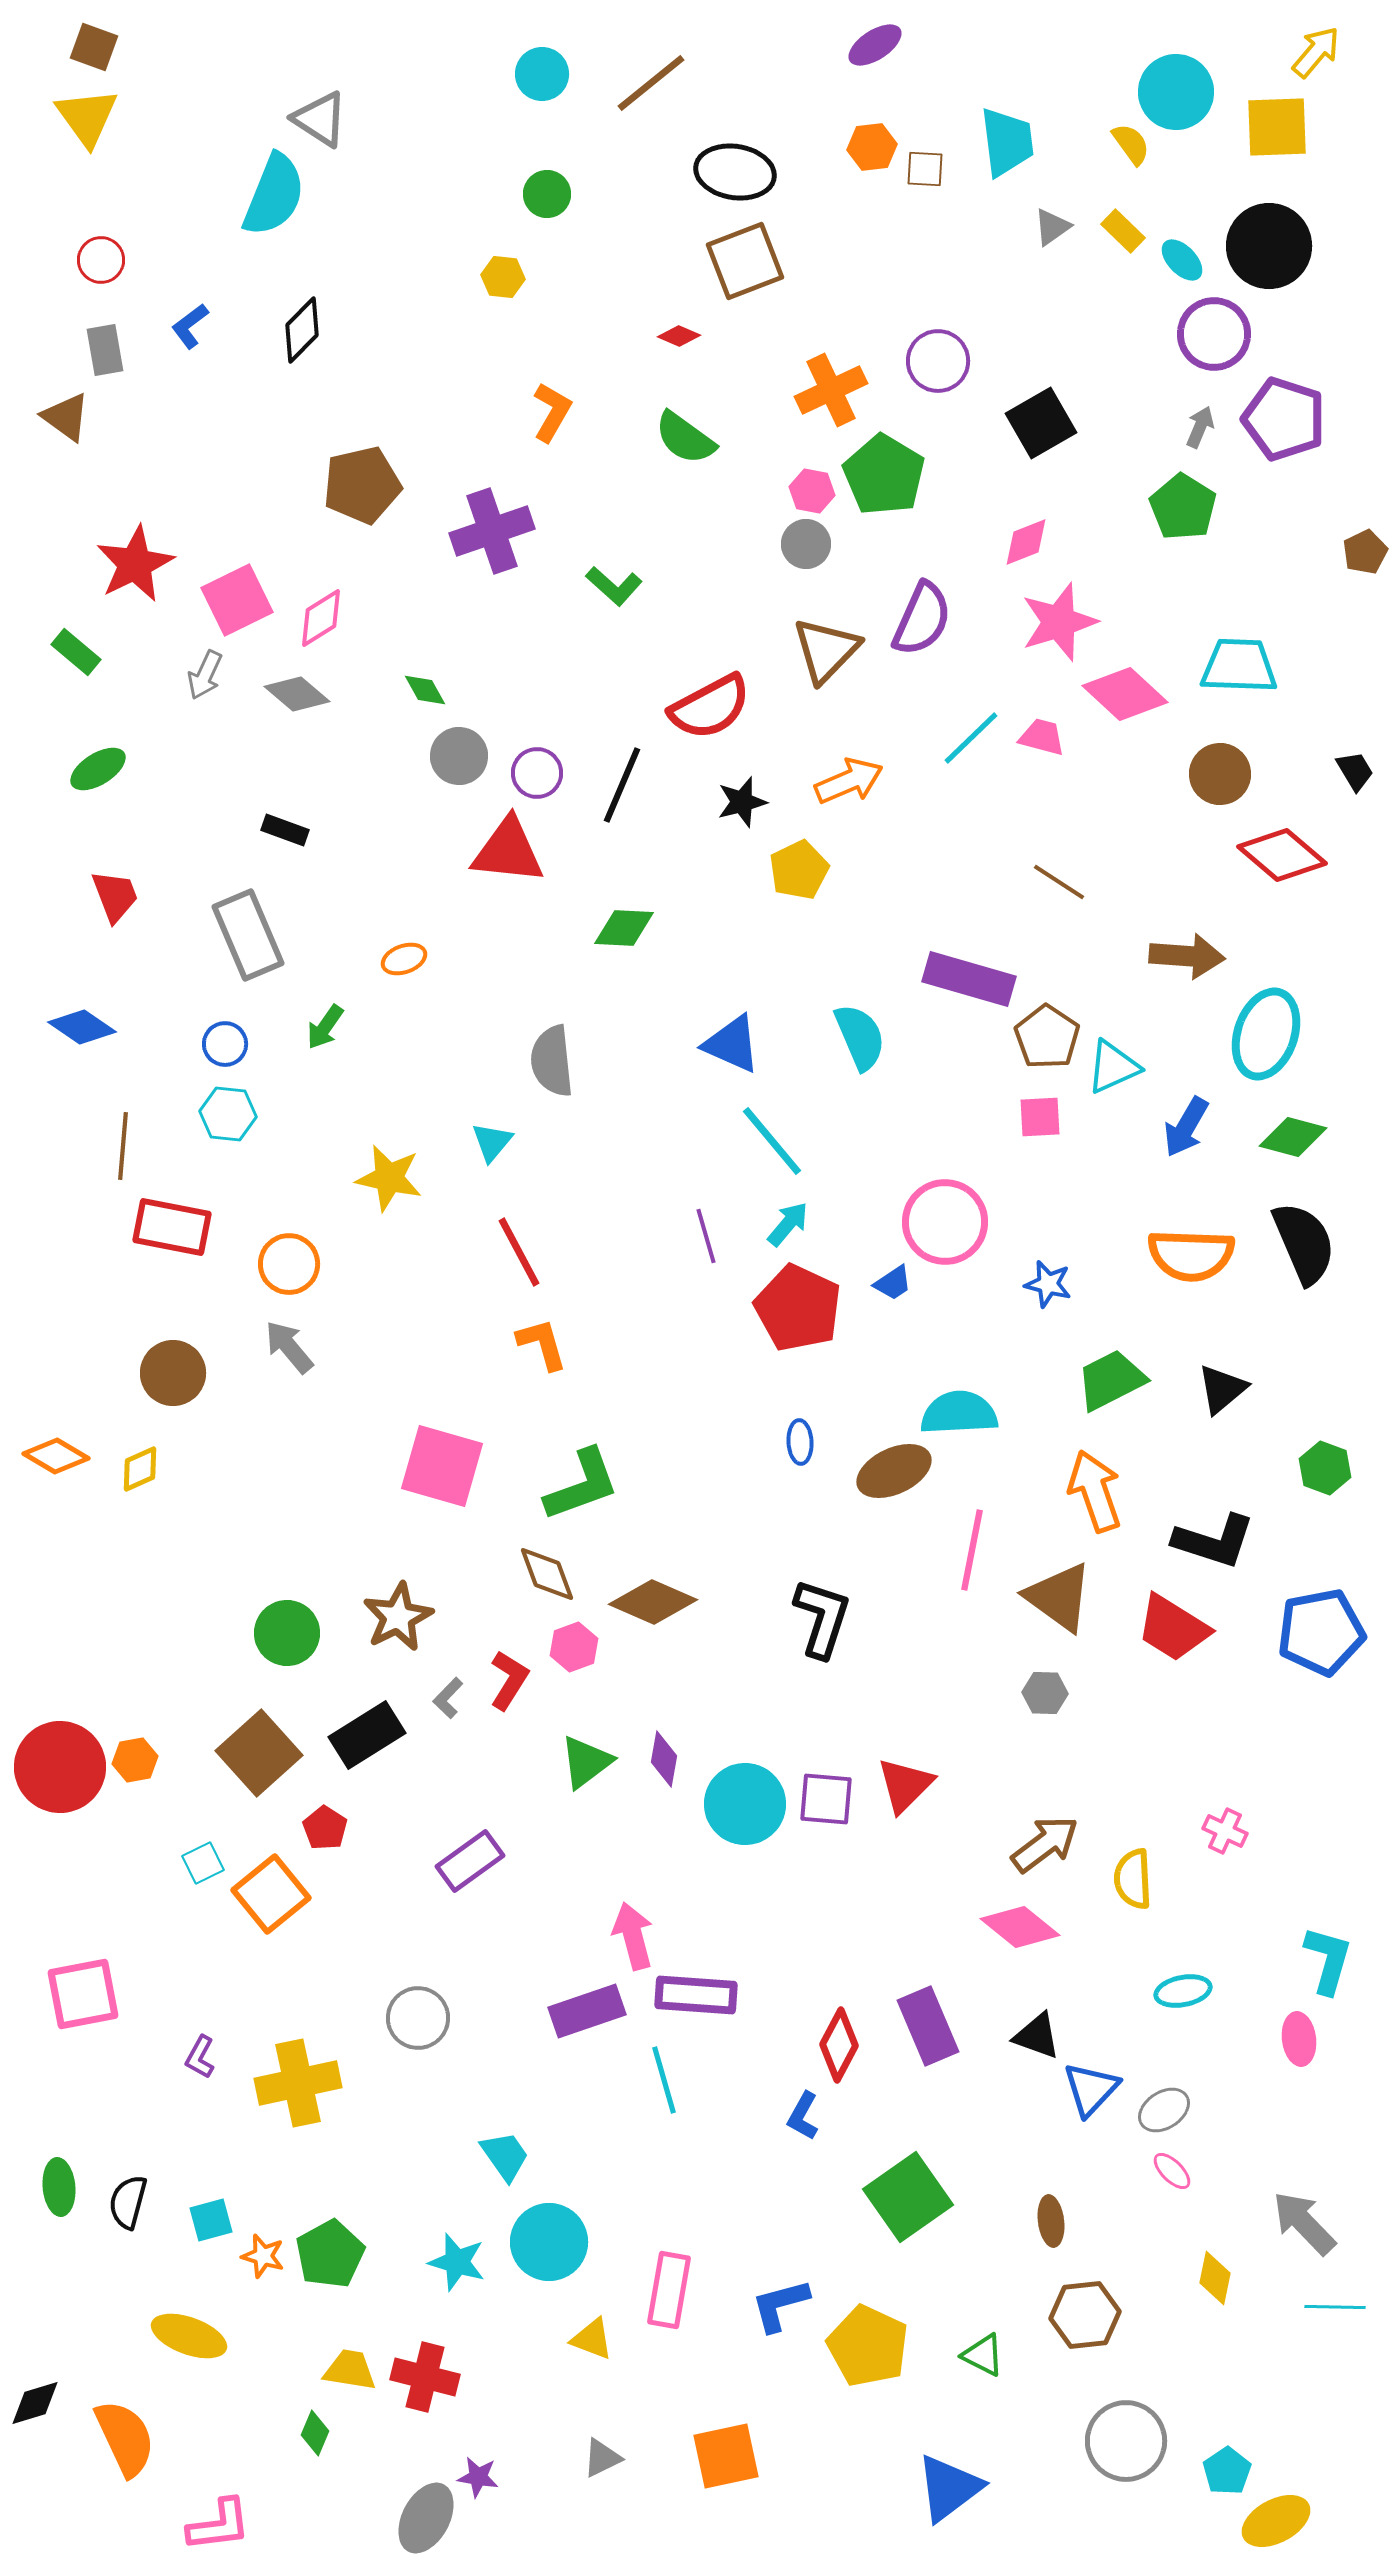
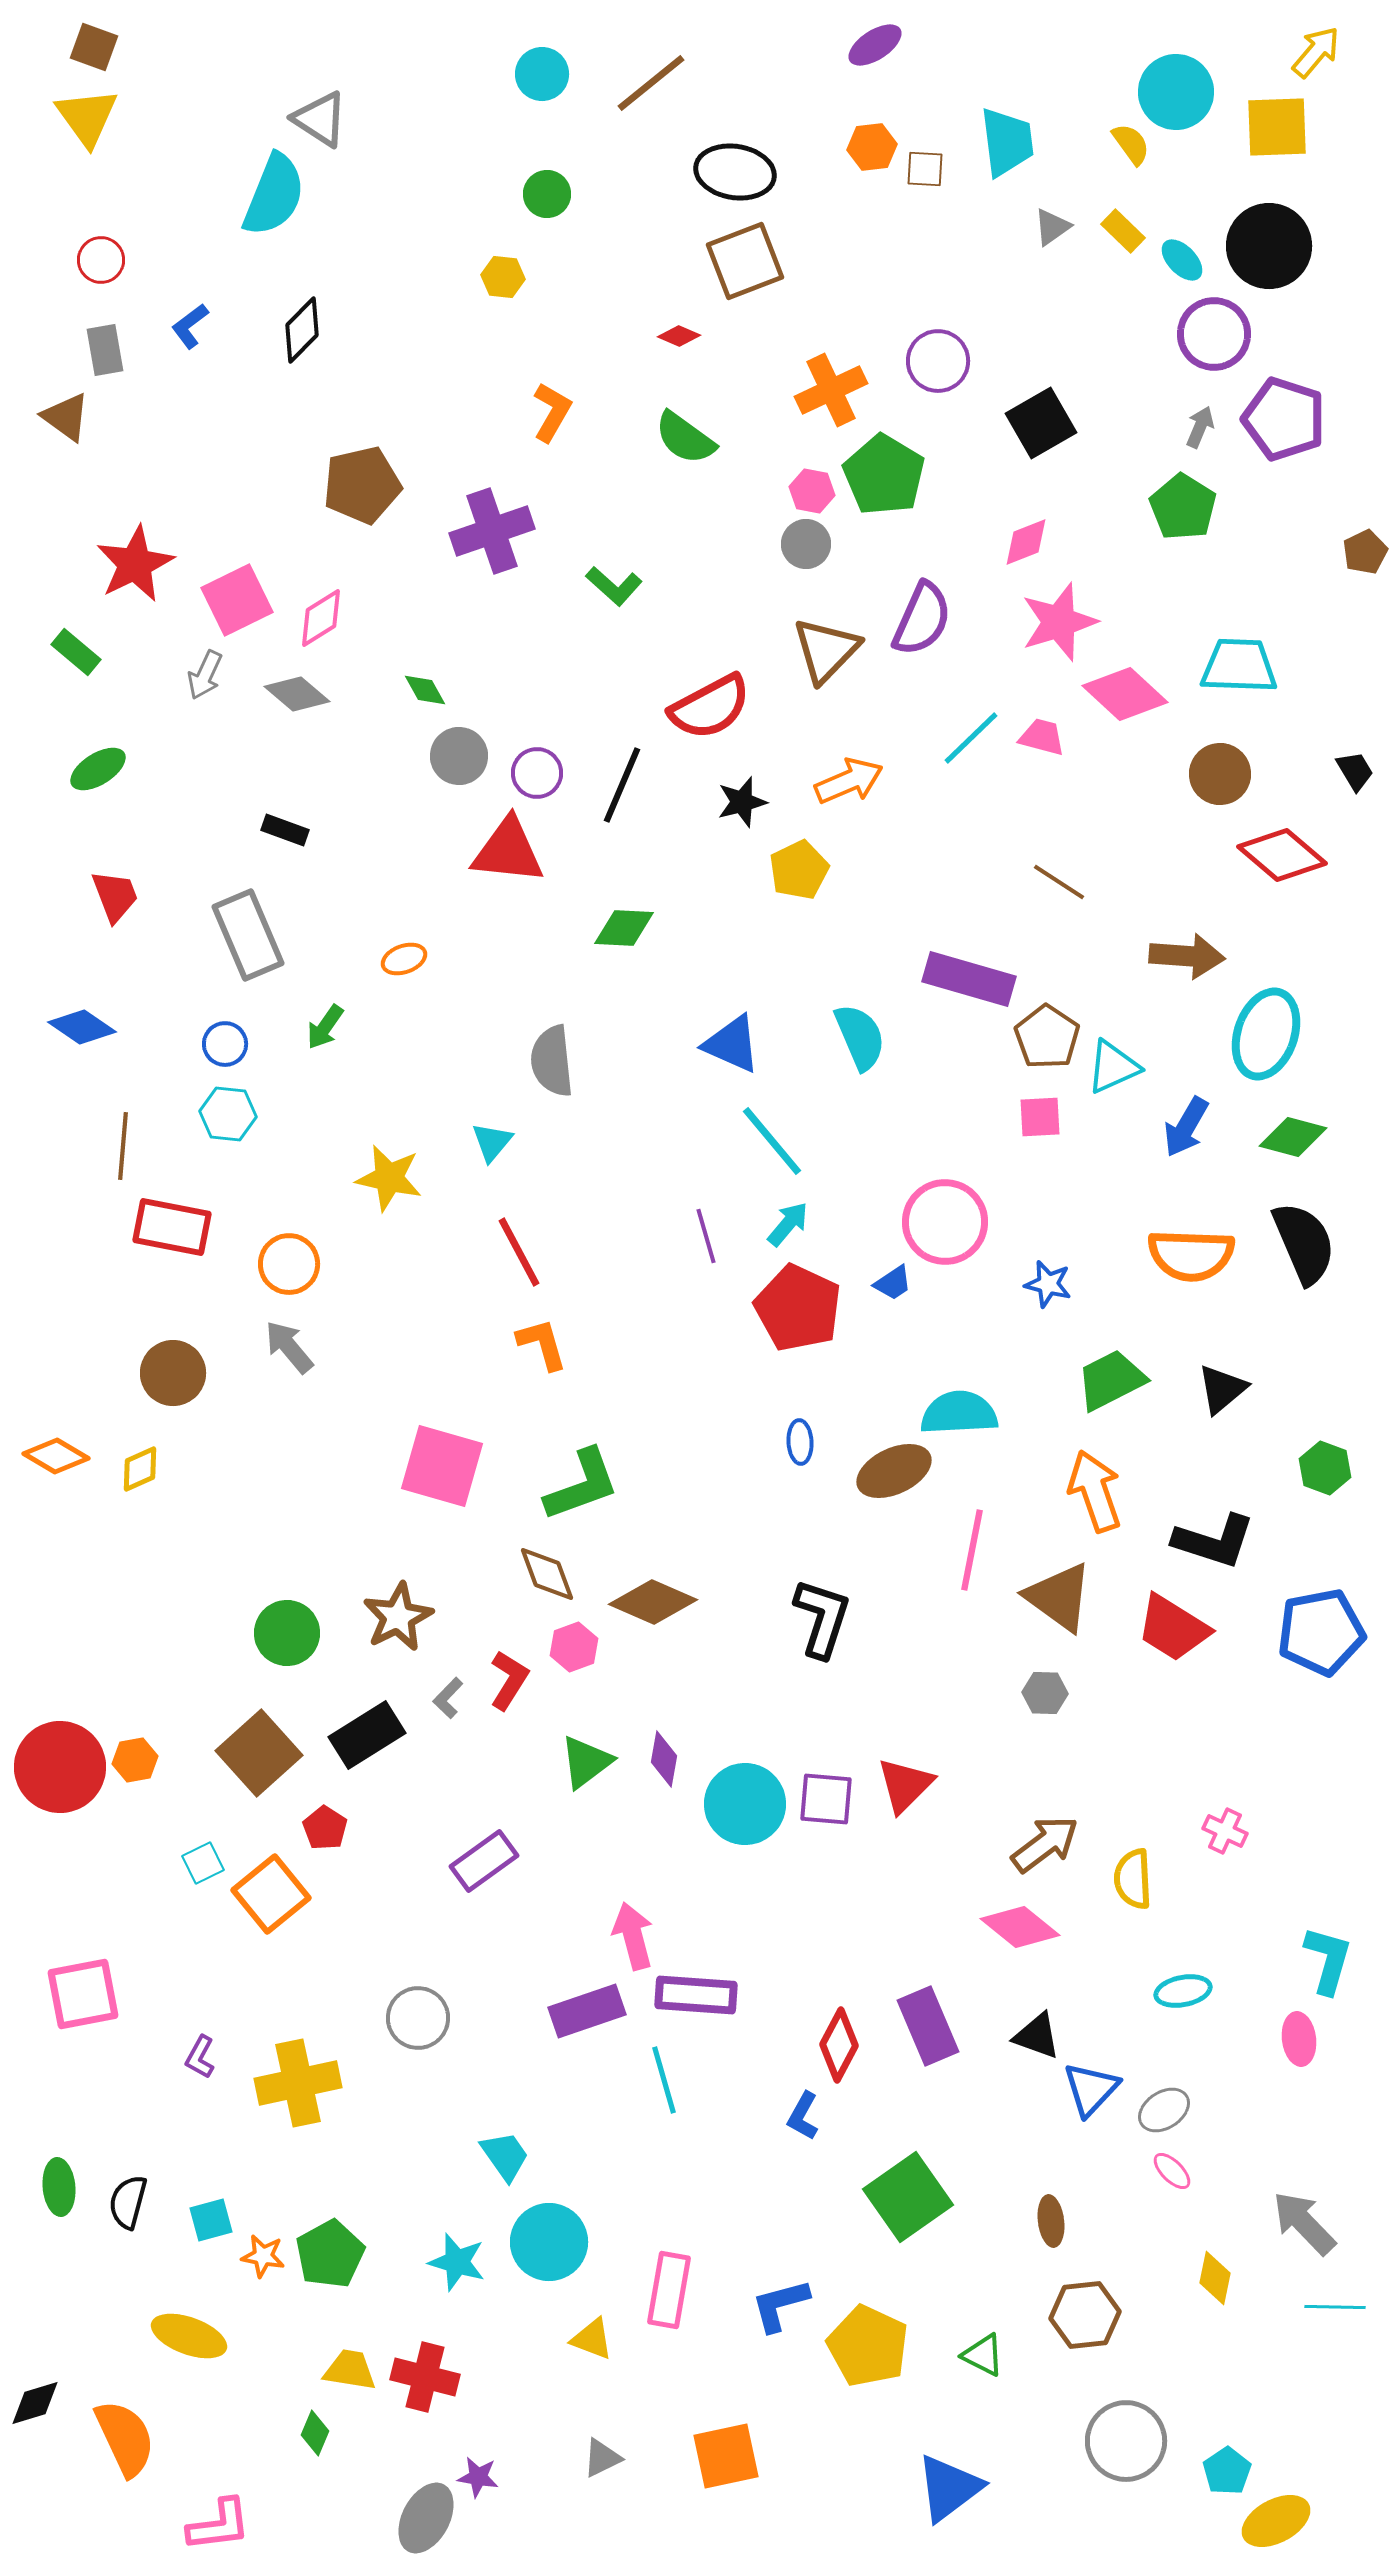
purple rectangle at (470, 1861): moved 14 px right
orange star at (263, 2256): rotated 6 degrees counterclockwise
